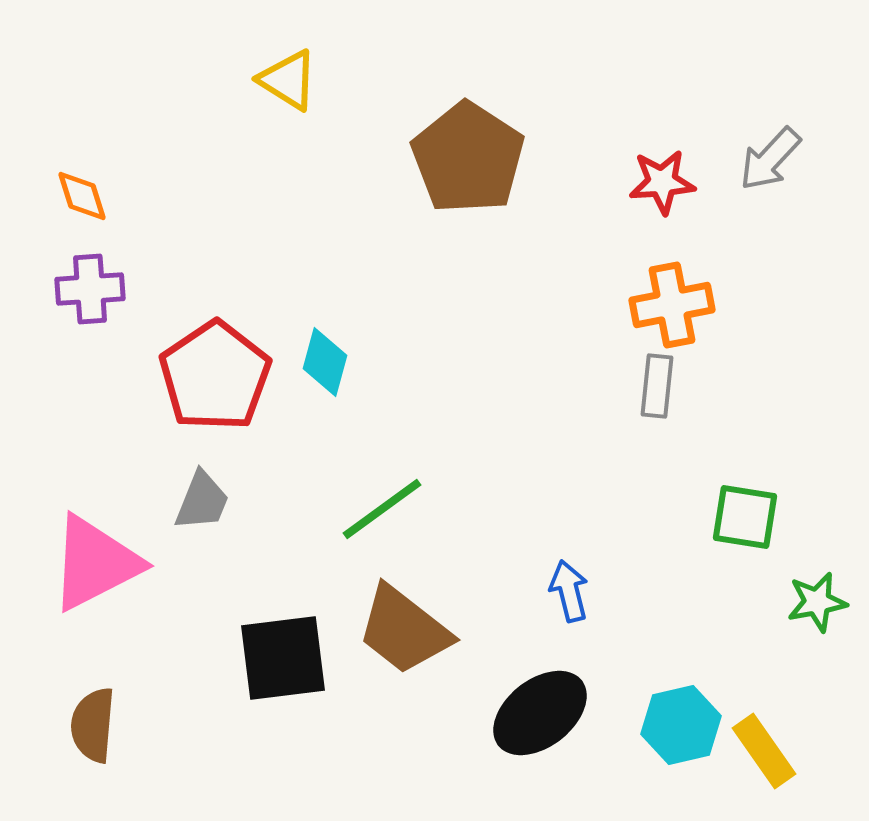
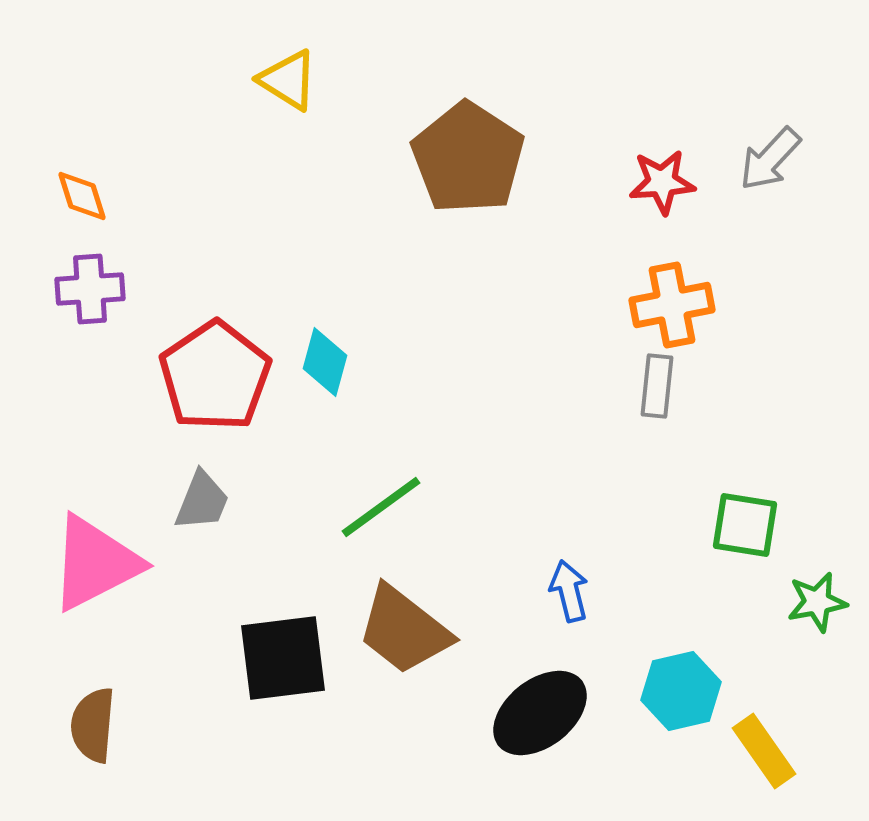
green line: moved 1 px left, 2 px up
green square: moved 8 px down
cyan hexagon: moved 34 px up
